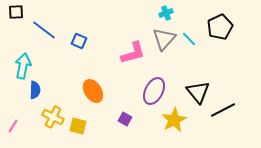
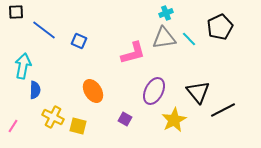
gray triangle: moved 1 px up; rotated 40 degrees clockwise
